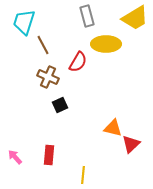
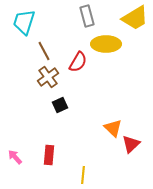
brown line: moved 1 px right, 6 px down
brown cross: rotated 30 degrees clockwise
orange triangle: rotated 30 degrees clockwise
